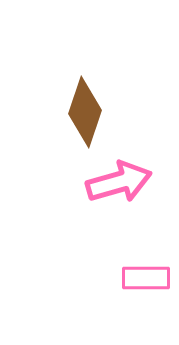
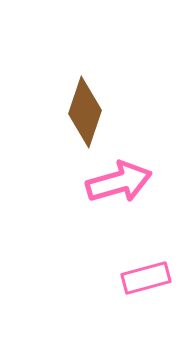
pink rectangle: rotated 15 degrees counterclockwise
